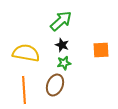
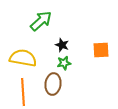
green arrow: moved 20 px left
yellow semicircle: moved 3 px left, 5 px down
brown ellipse: moved 2 px left, 1 px up; rotated 15 degrees counterclockwise
orange line: moved 1 px left, 2 px down
